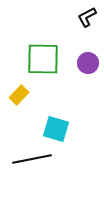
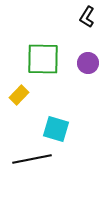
black L-shape: rotated 30 degrees counterclockwise
